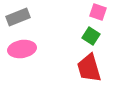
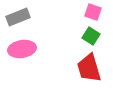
pink square: moved 5 px left
